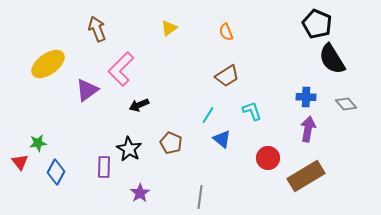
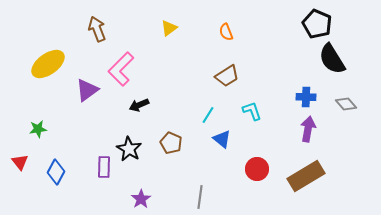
green star: moved 14 px up
red circle: moved 11 px left, 11 px down
purple star: moved 1 px right, 6 px down
